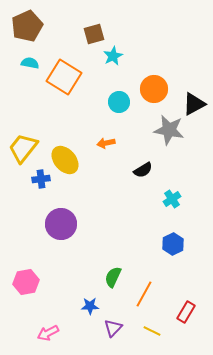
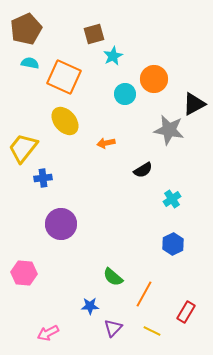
brown pentagon: moved 1 px left, 3 px down
orange square: rotated 8 degrees counterclockwise
orange circle: moved 10 px up
cyan circle: moved 6 px right, 8 px up
yellow ellipse: moved 39 px up
blue cross: moved 2 px right, 1 px up
green semicircle: rotated 75 degrees counterclockwise
pink hexagon: moved 2 px left, 9 px up; rotated 15 degrees clockwise
